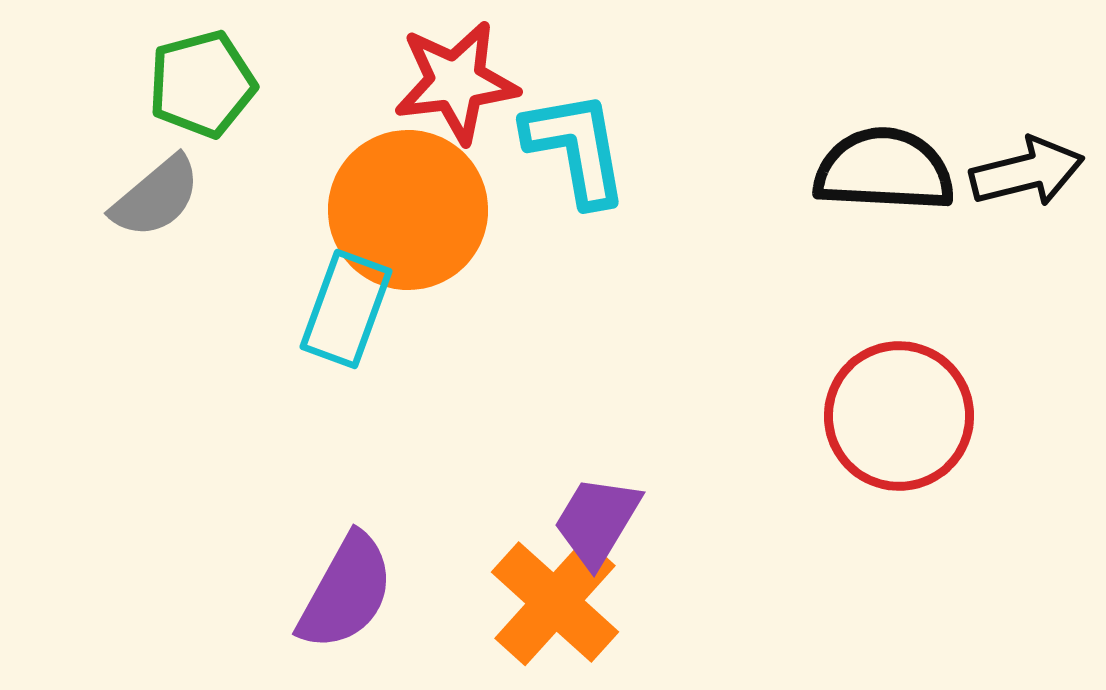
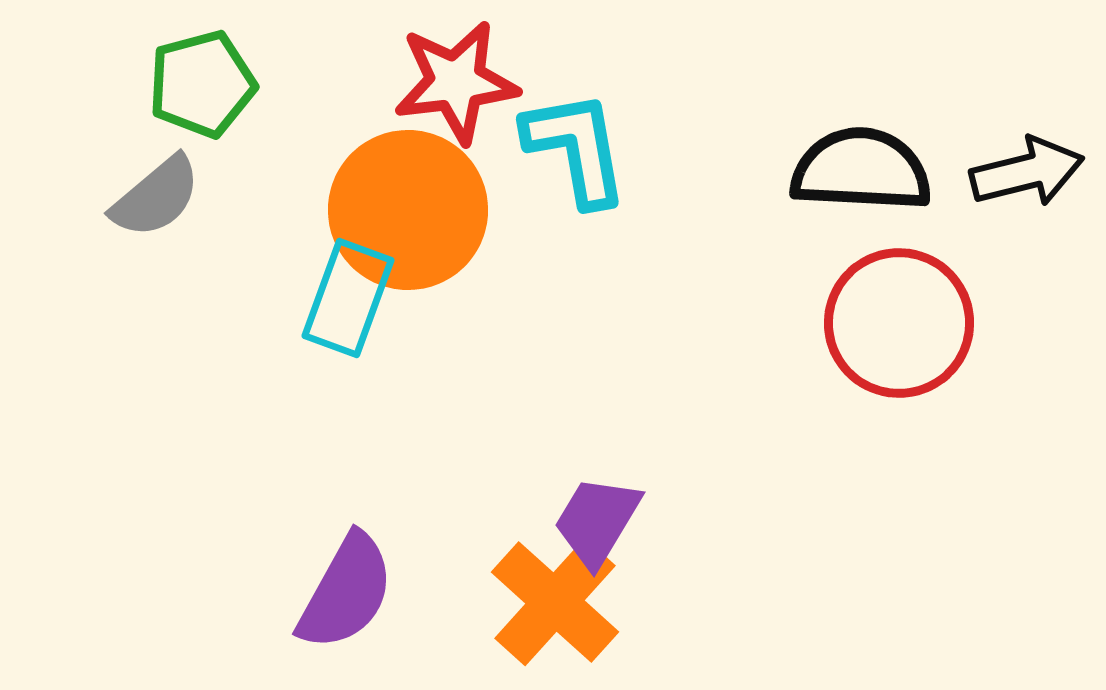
black semicircle: moved 23 px left
cyan rectangle: moved 2 px right, 11 px up
red circle: moved 93 px up
